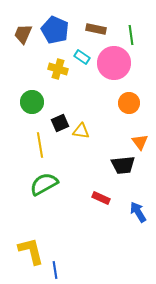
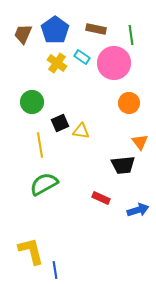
blue pentagon: rotated 12 degrees clockwise
yellow cross: moved 1 px left, 6 px up; rotated 18 degrees clockwise
blue arrow: moved 2 px up; rotated 105 degrees clockwise
